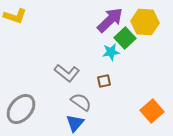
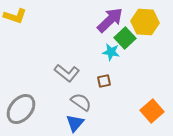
cyan star: rotated 18 degrees clockwise
